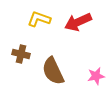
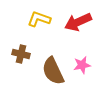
pink star: moved 14 px left, 11 px up
